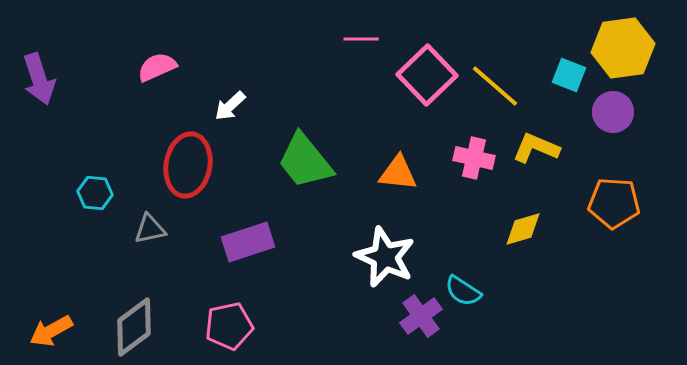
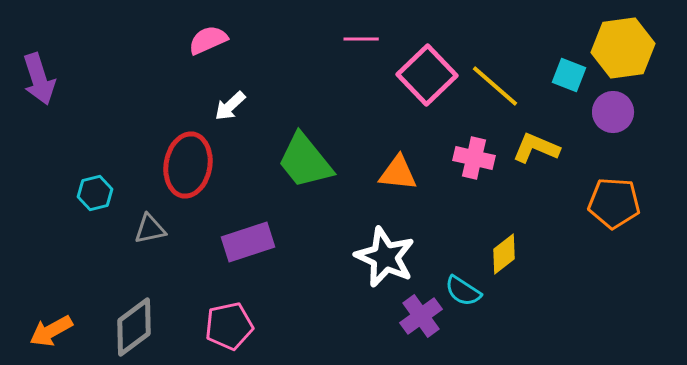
pink semicircle: moved 51 px right, 27 px up
cyan hexagon: rotated 20 degrees counterclockwise
yellow diamond: moved 19 px left, 25 px down; rotated 21 degrees counterclockwise
